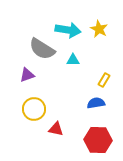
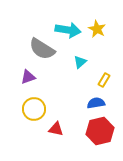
yellow star: moved 2 px left
cyan triangle: moved 7 px right, 2 px down; rotated 40 degrees counterclockwise
purple triangle: moved 1 px right, 2 px down
red hexagon: moved 2 px right, 9 px up; rotated 16 degrees counterclockwise
